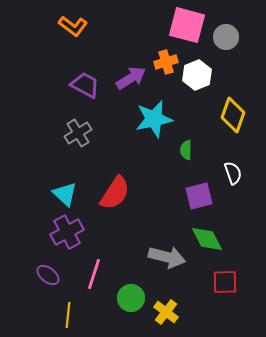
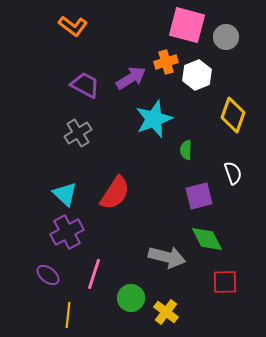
cyan star: rotated 9 degrees counterclockwise
